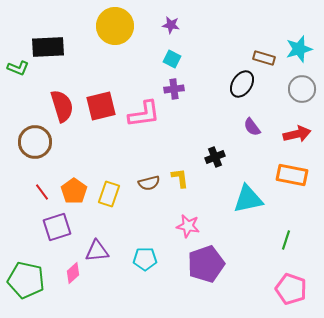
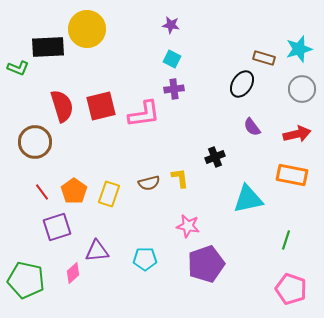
yellow circle: moved 28 px left, 3 px down
